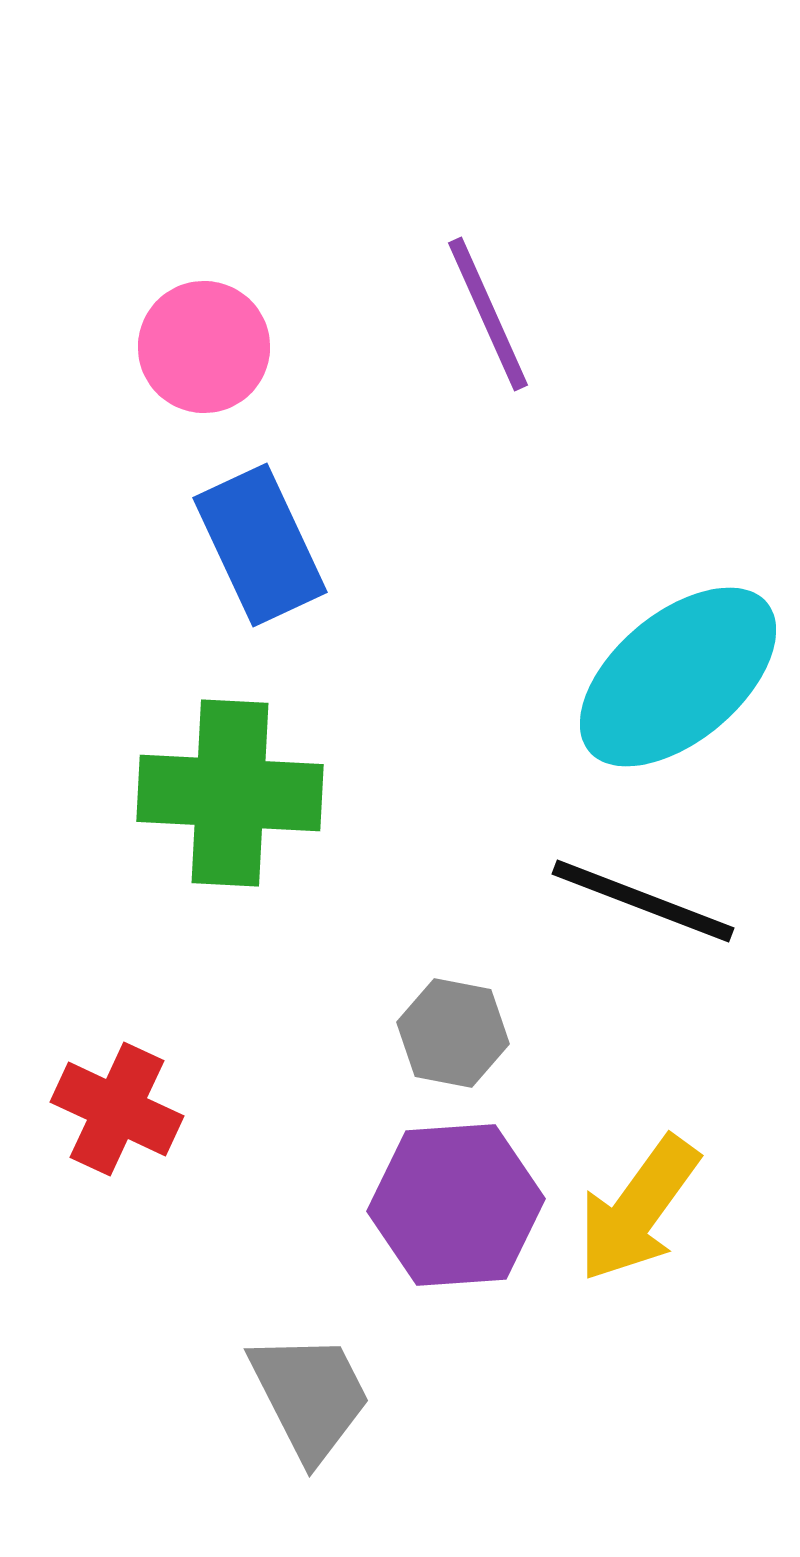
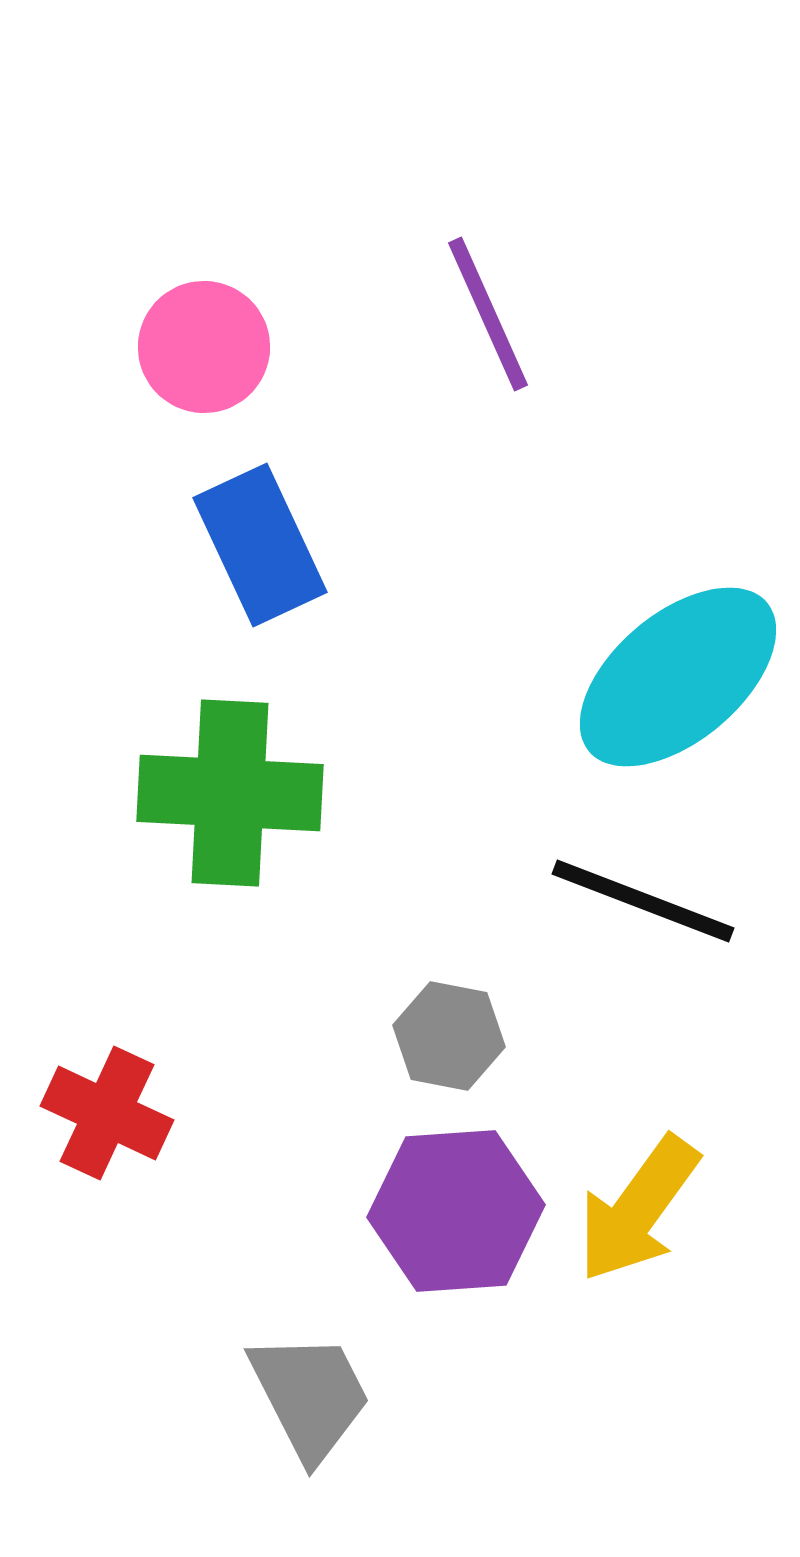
gray hexagon: moved 4 px left, 3 px down
red cross: moved 10 px left, 4 px down
purple hexagon: moved 6 px down
